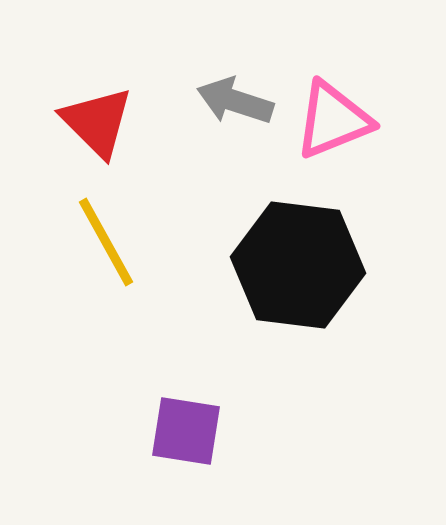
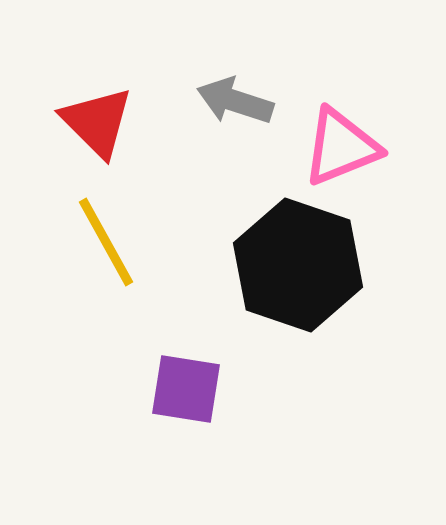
pink triangle: moved 8 px right, 27 px down
black hexagon: rotated 12 degrees clockwise
purple square: moved 42 px up
